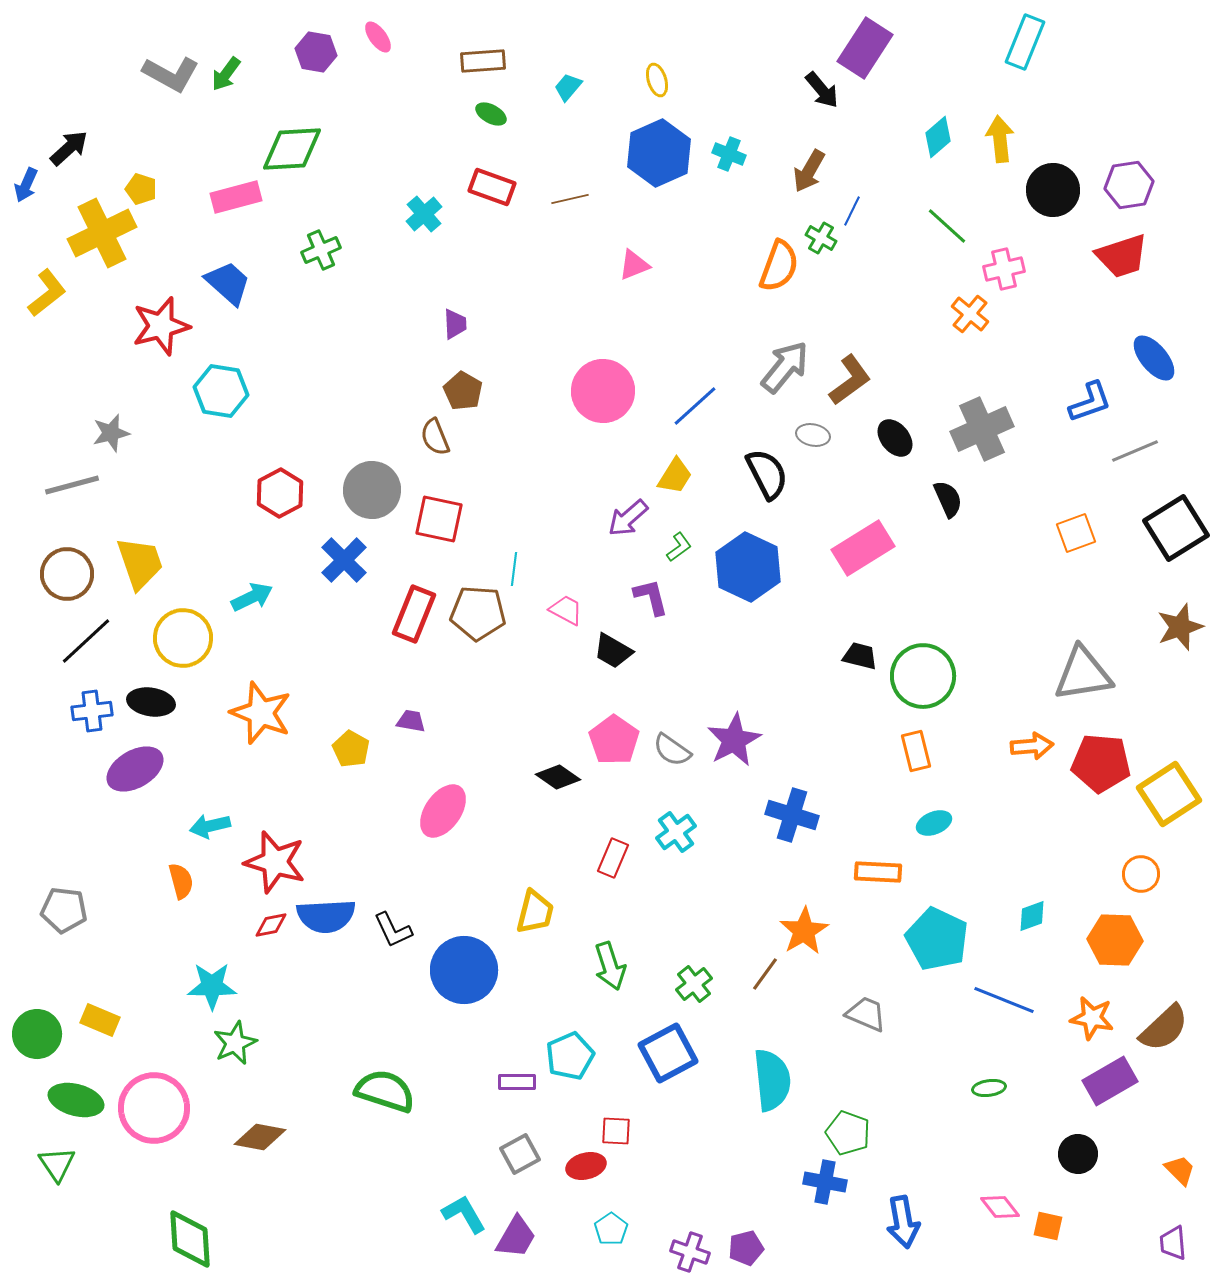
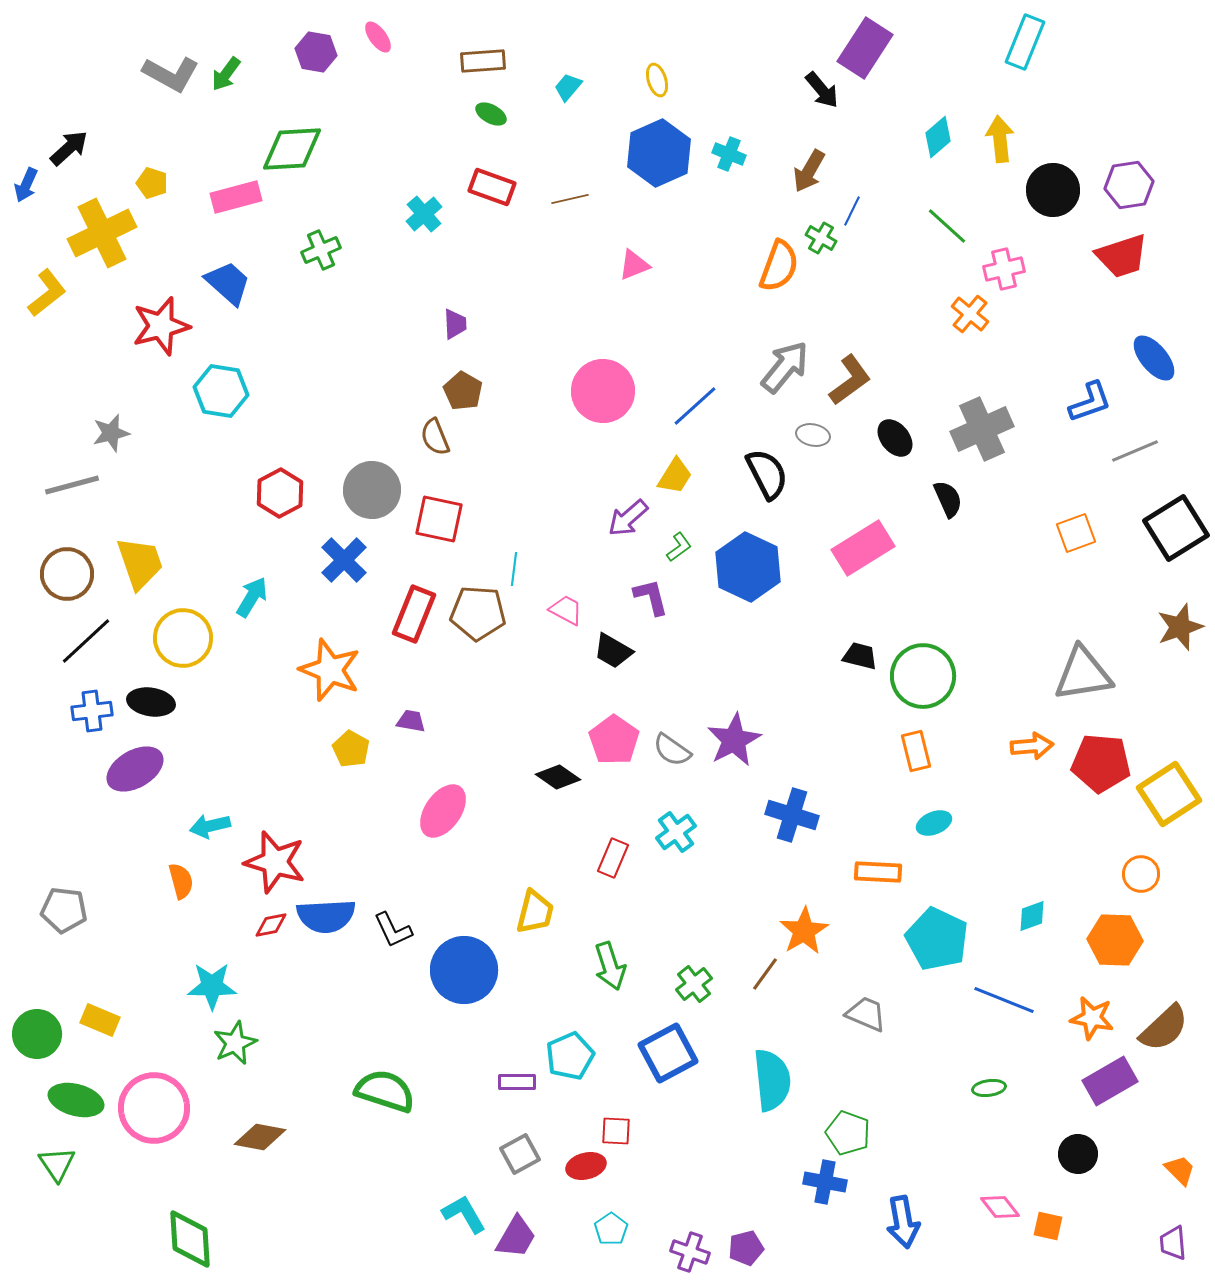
yellow pentagon at (141, 189): moved 11 px right, 6 px up
cyan arrow at (252, 597): rotated 33 degrees counterclockwise
orange star at (261, 713): moved 69 px right, 43 px up
